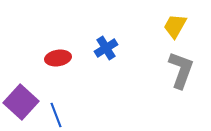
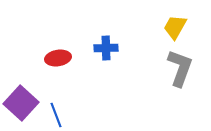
yellow trapezoid: moved 1 px down
blue cross: rotated 30 degrees clockwise
gray L-shape: moved 1 px left, 2 px up
purple square: moved 1 px down
